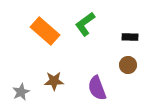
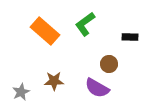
brown circle: moved 19 px left, 1 px up
purple semicircle: rotated 40 degrees counterclockwise
